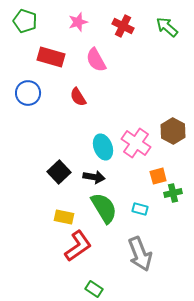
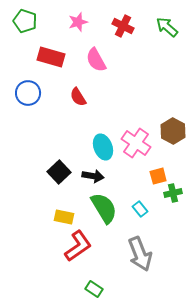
black arrow: moved 1 px left, 1 px up
cyan rectangle: rotated 35 degrees clockwise
